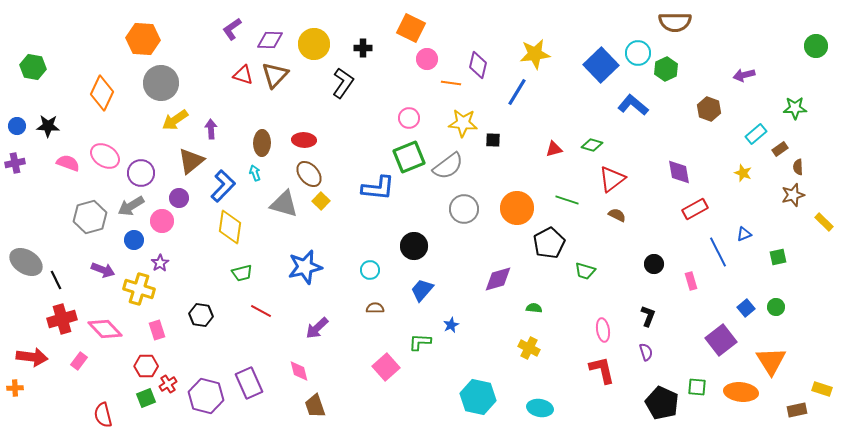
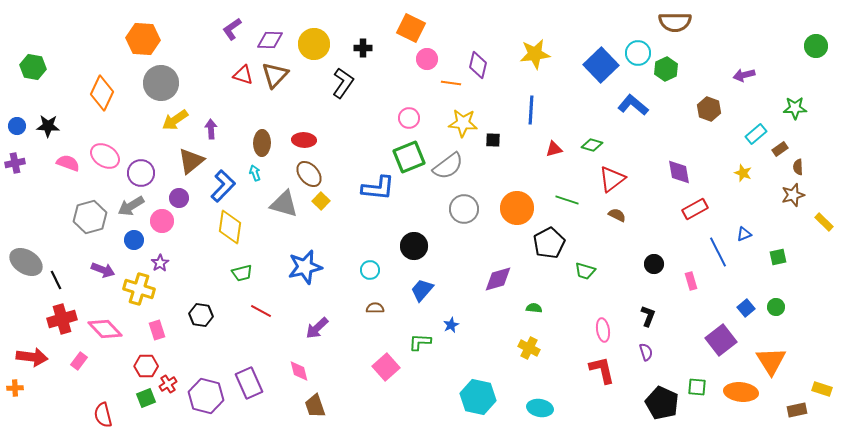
blue line at (517, 92): moved 14 px right, 18 px down; rotated 28 degrees counterclockwise
